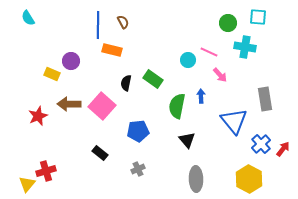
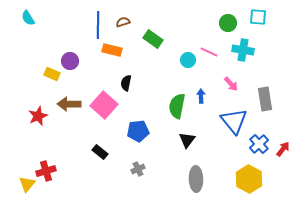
brown semicircle: rotated 80 degrees counterclockwise
cyan cross: moved 2 px left, 3 px down
purple circle: moved 1 px left
pink arrow: moved 11 px right, 9 px down
green rectangle: moved 40 px up
pink square: moved 2 px right, 1 px up
black triangle: rotated 18 degrees clockwise
blue cross: moved 2 px left
black rectangle: moved 1 px up
